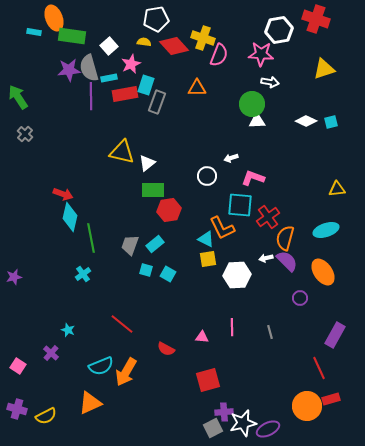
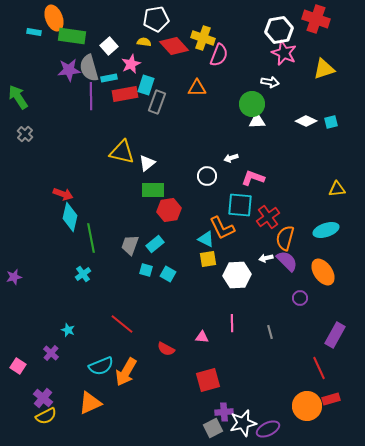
pink star at (261, 54): moved 23 px right, 1 px up; rotated 20 degrees clockwise
pink line at (232, 327): moved 4 px up
purple cross at (17, 409): moved 26 px right, 11 px up; rotated 24 degrees clockwise
